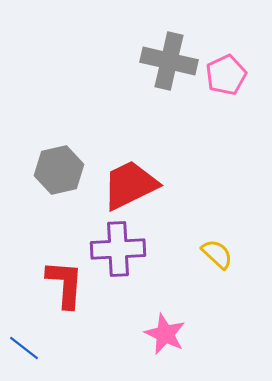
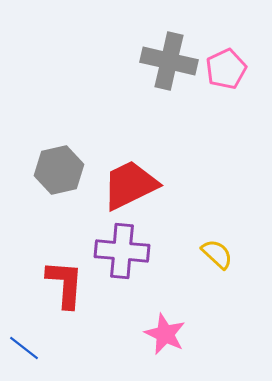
pink pentagon: moved 6 px up
purple cross: moved 4 px right, 2 px down; rotated 8 degrees clockwise
